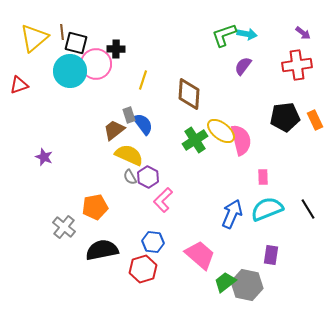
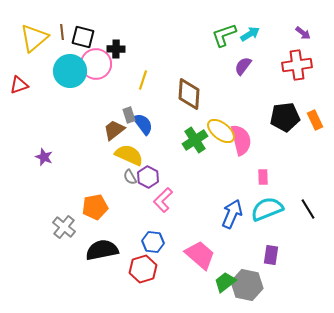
cyan arrow: moved 3 px right; rotated 42 degrees counterclockwise
black square: moved 7 px right, 6 px up
